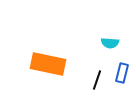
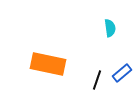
cyan semicircle: moved 15 px up; rotated 102 degrees counterclockwise
blue rectangle: rotated 36 degrees clockwise
